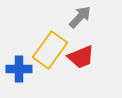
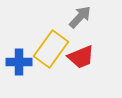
yellow rectangle: moved 1 px right, 1 px up
blue cross: moved 7 px up
